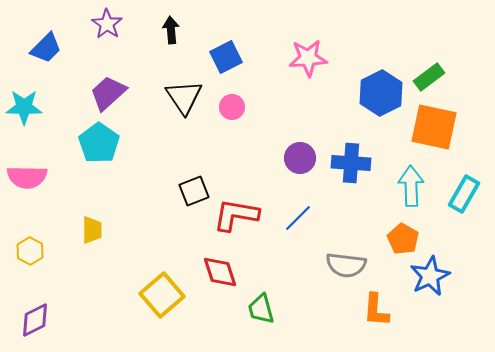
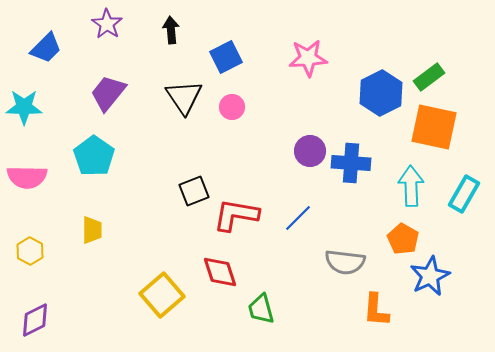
purple trapezoid: rotated 9 degrees counterclockwise
cyan pentagon: moved 5 px left, 13 px down
purple circle: moved 10 px right, 7 px up
gray semicircle: moved 1 px left, 3 px up
